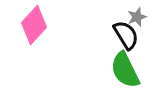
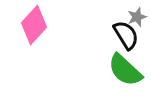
green semicircle: rotated 21 degrees counterclockwise
